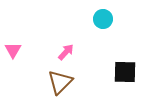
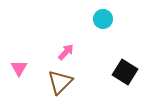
pink triangle: moved 6 px right, 18 px down
black square: rotated 30 degrees clockwise
